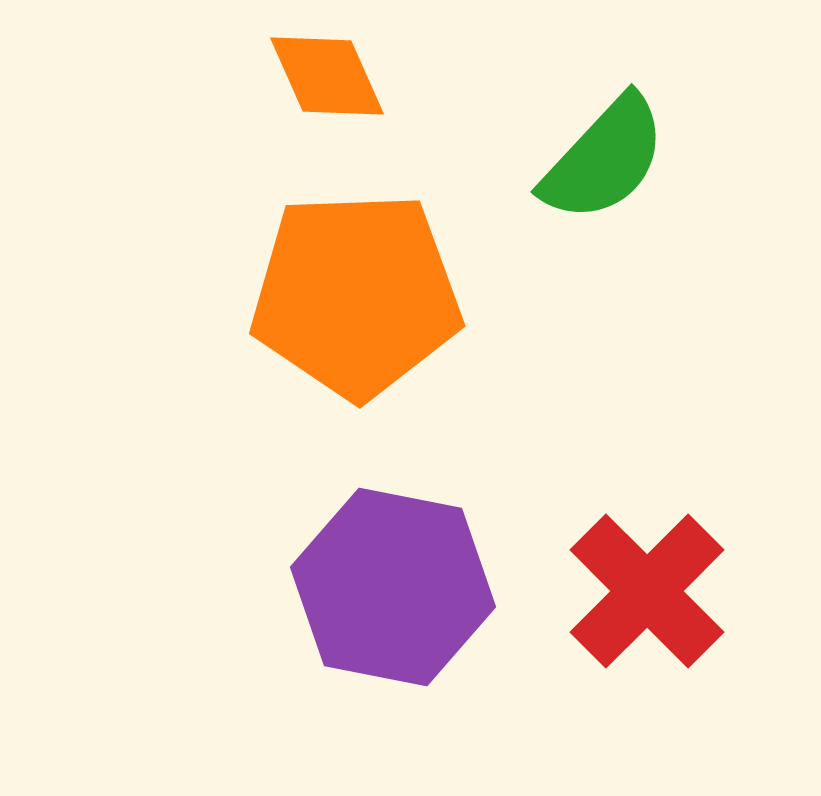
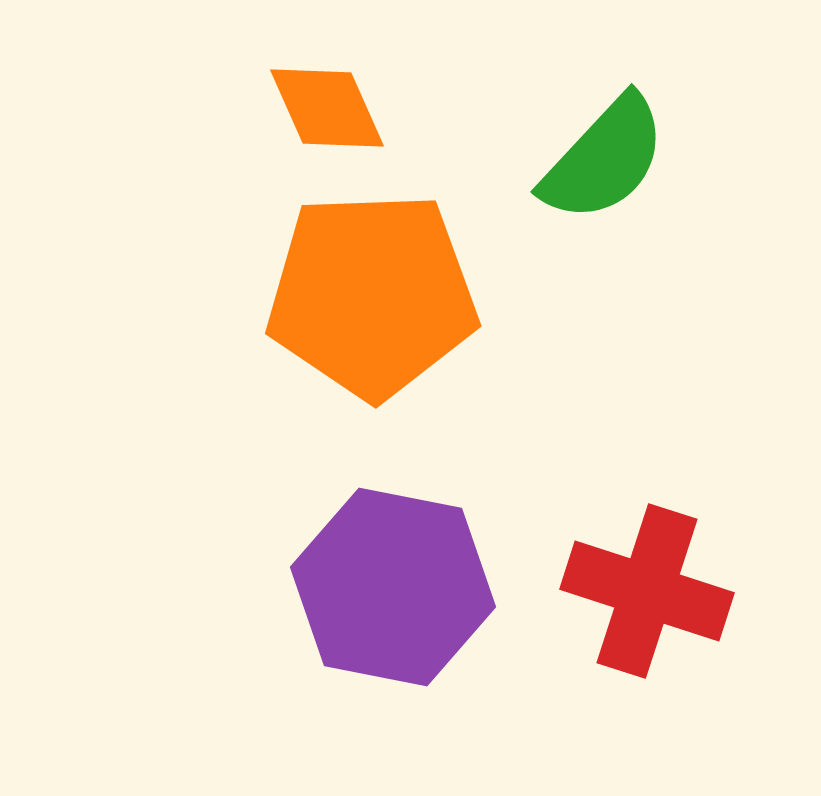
orange diamond: moved 32 px down
orange pentagon: moved 16 px right
red cross: rotated 27 degrees counterclockwise
